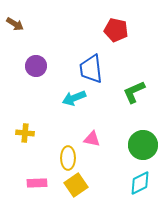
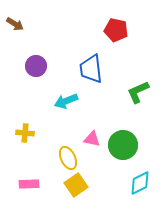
green L-shape: moved 4 px right
cyan arrow: moved 8 px left, 3 px down
green circle: moved 20 px left
yellow ellipse: rotated 25 degrees counterclockwise
pink rectangle: moved 8 px left, 1 px down
